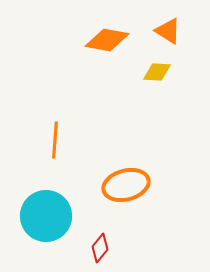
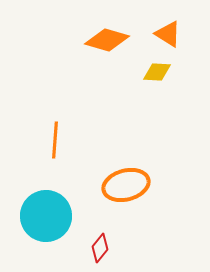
orange triangle: moved 3 px down
orange diamond: rotated 6 degrees clockwise
